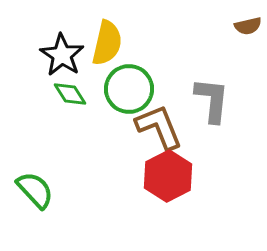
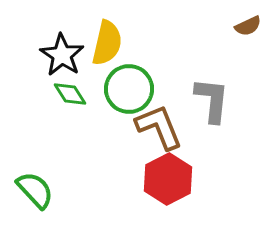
brown semicircle: rotated 12 degrees counterclockwise
red hexagon: moved 3 px down
